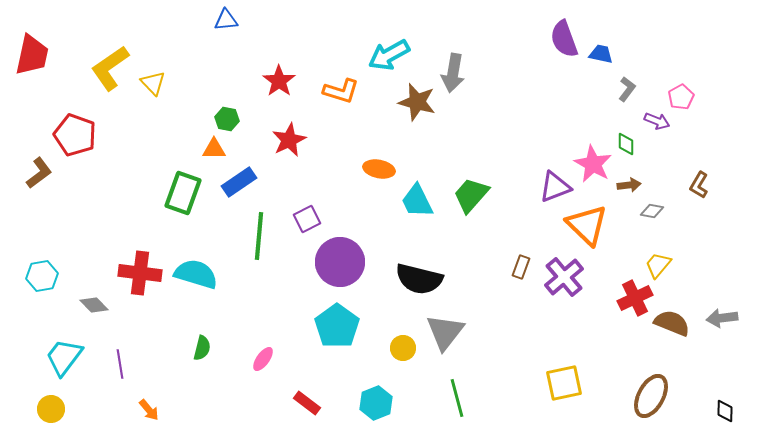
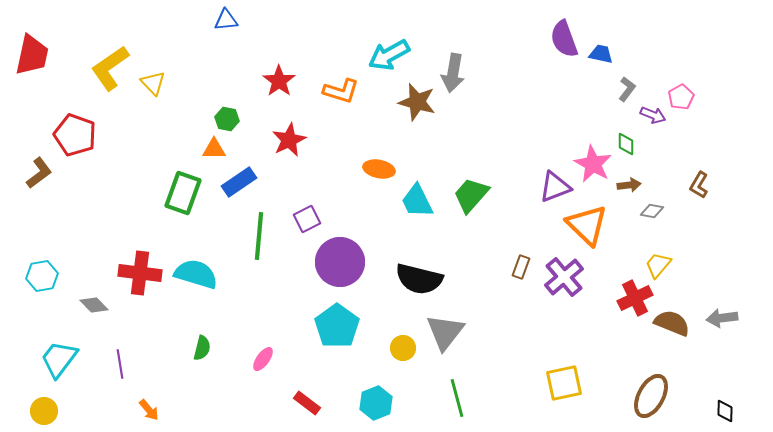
purple arrow at (657, 121): moved 4 px left, 6 px up
cyan trapezoid at (64, 357): moved 5 px left, 2 px down
yellow circle at (51, 409): moved 7 px left, 2 px down
